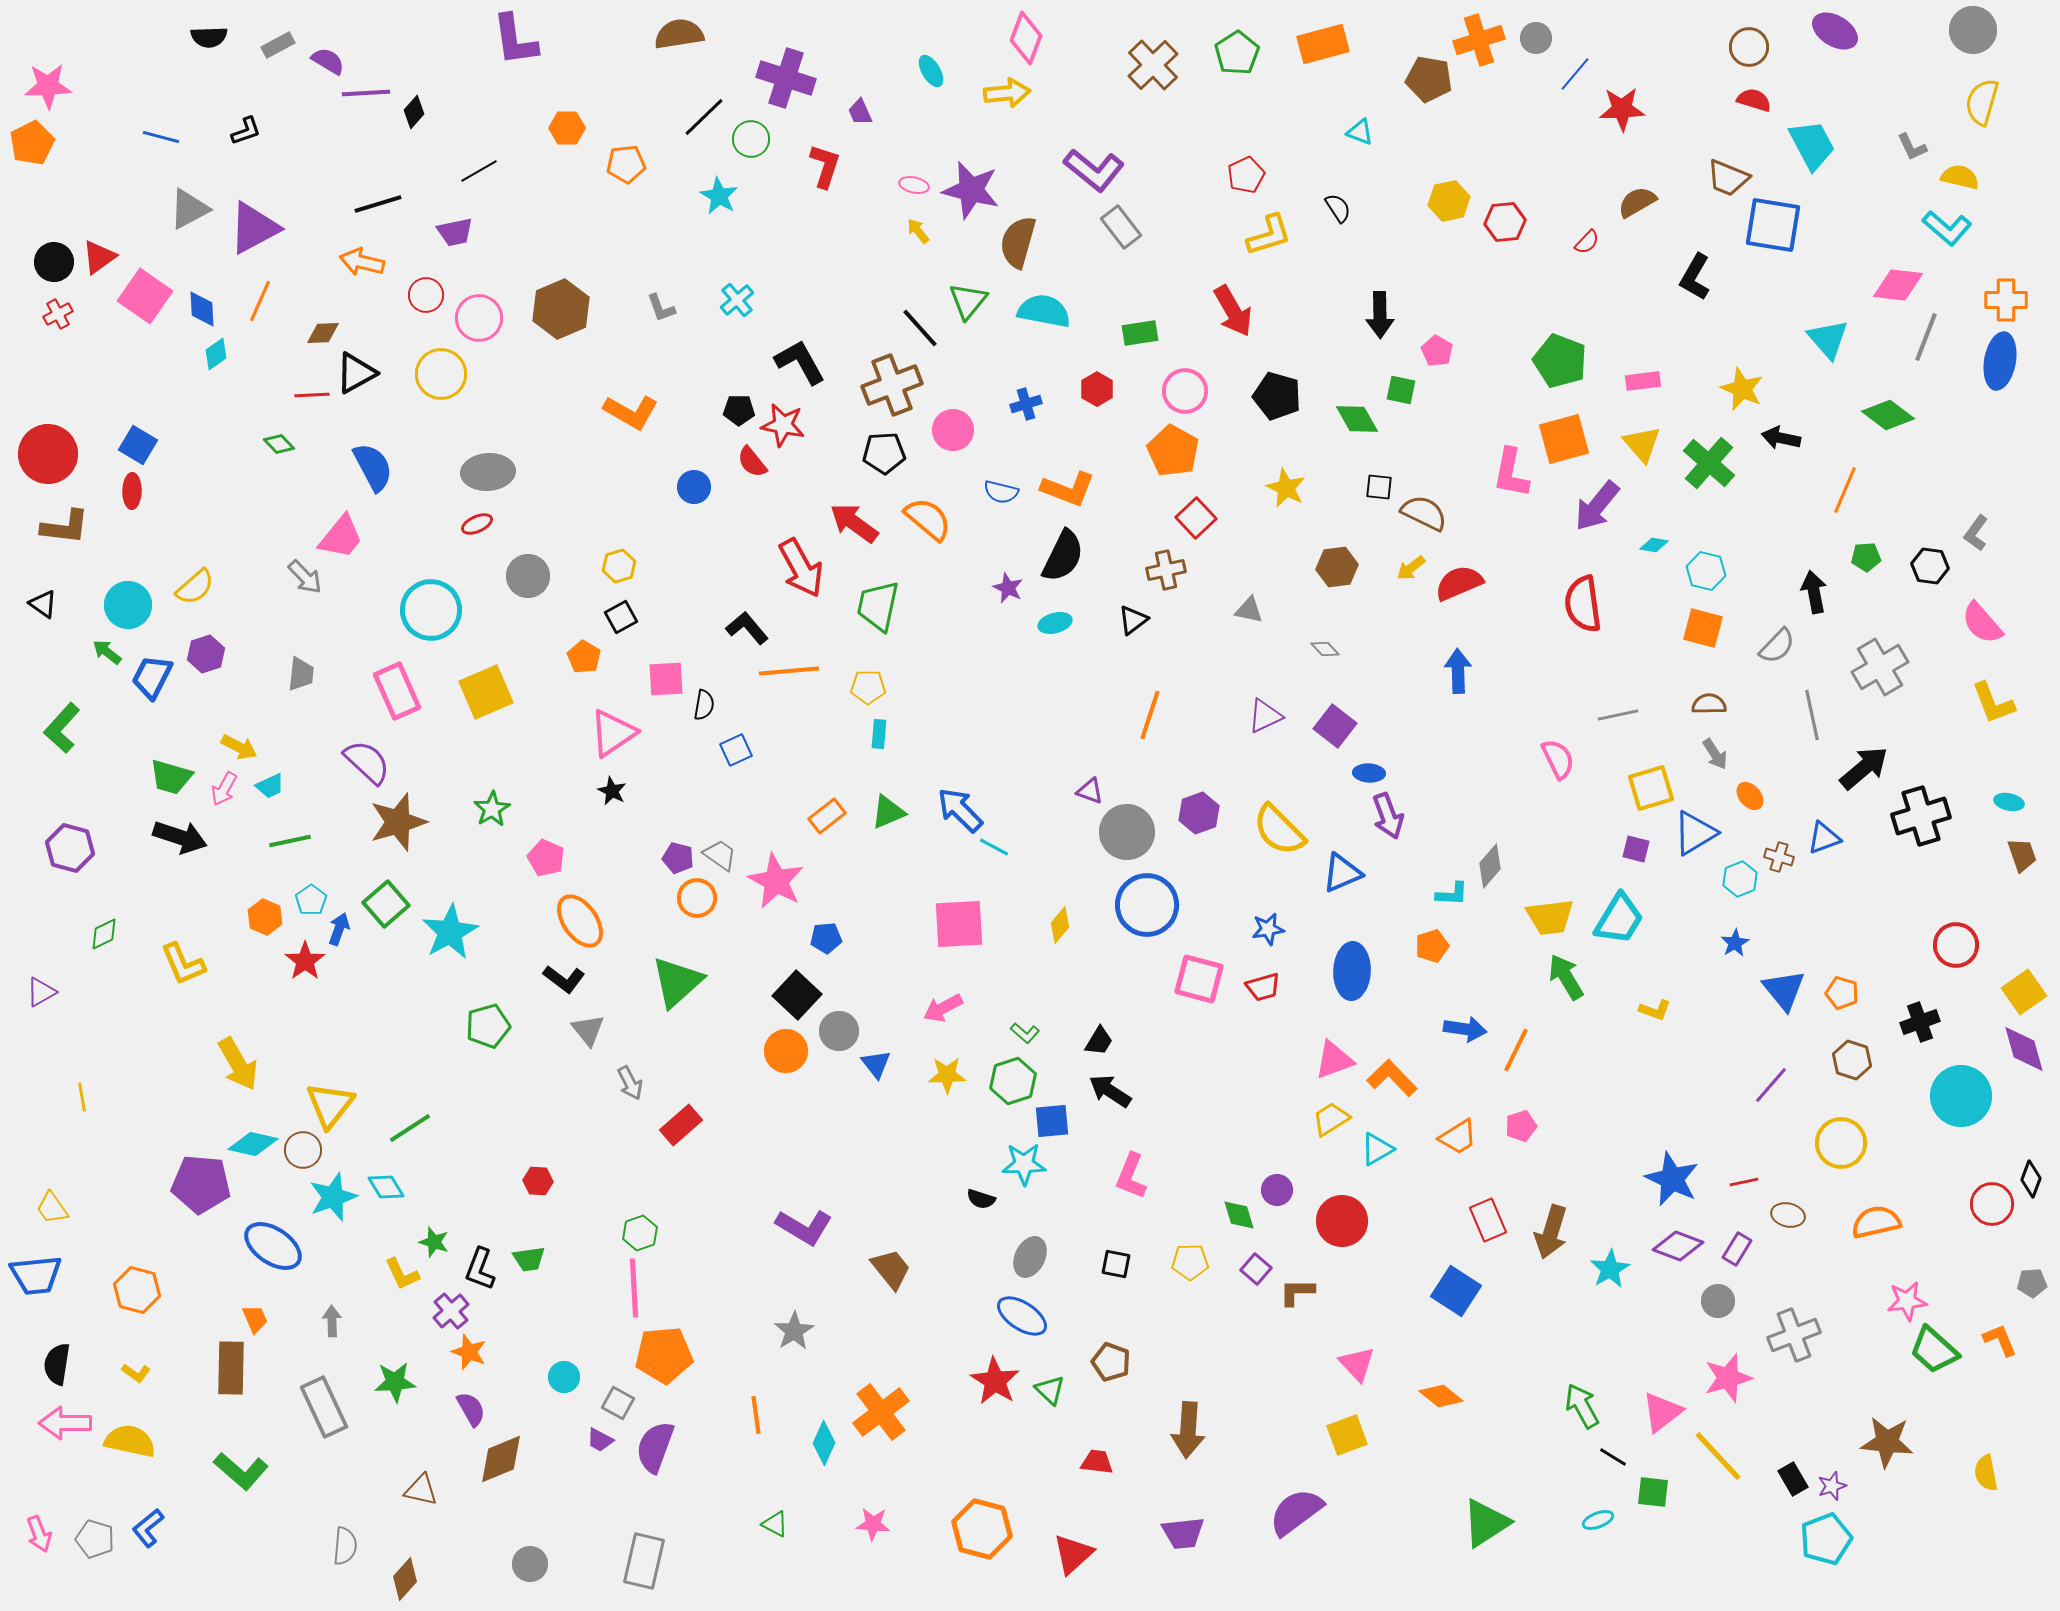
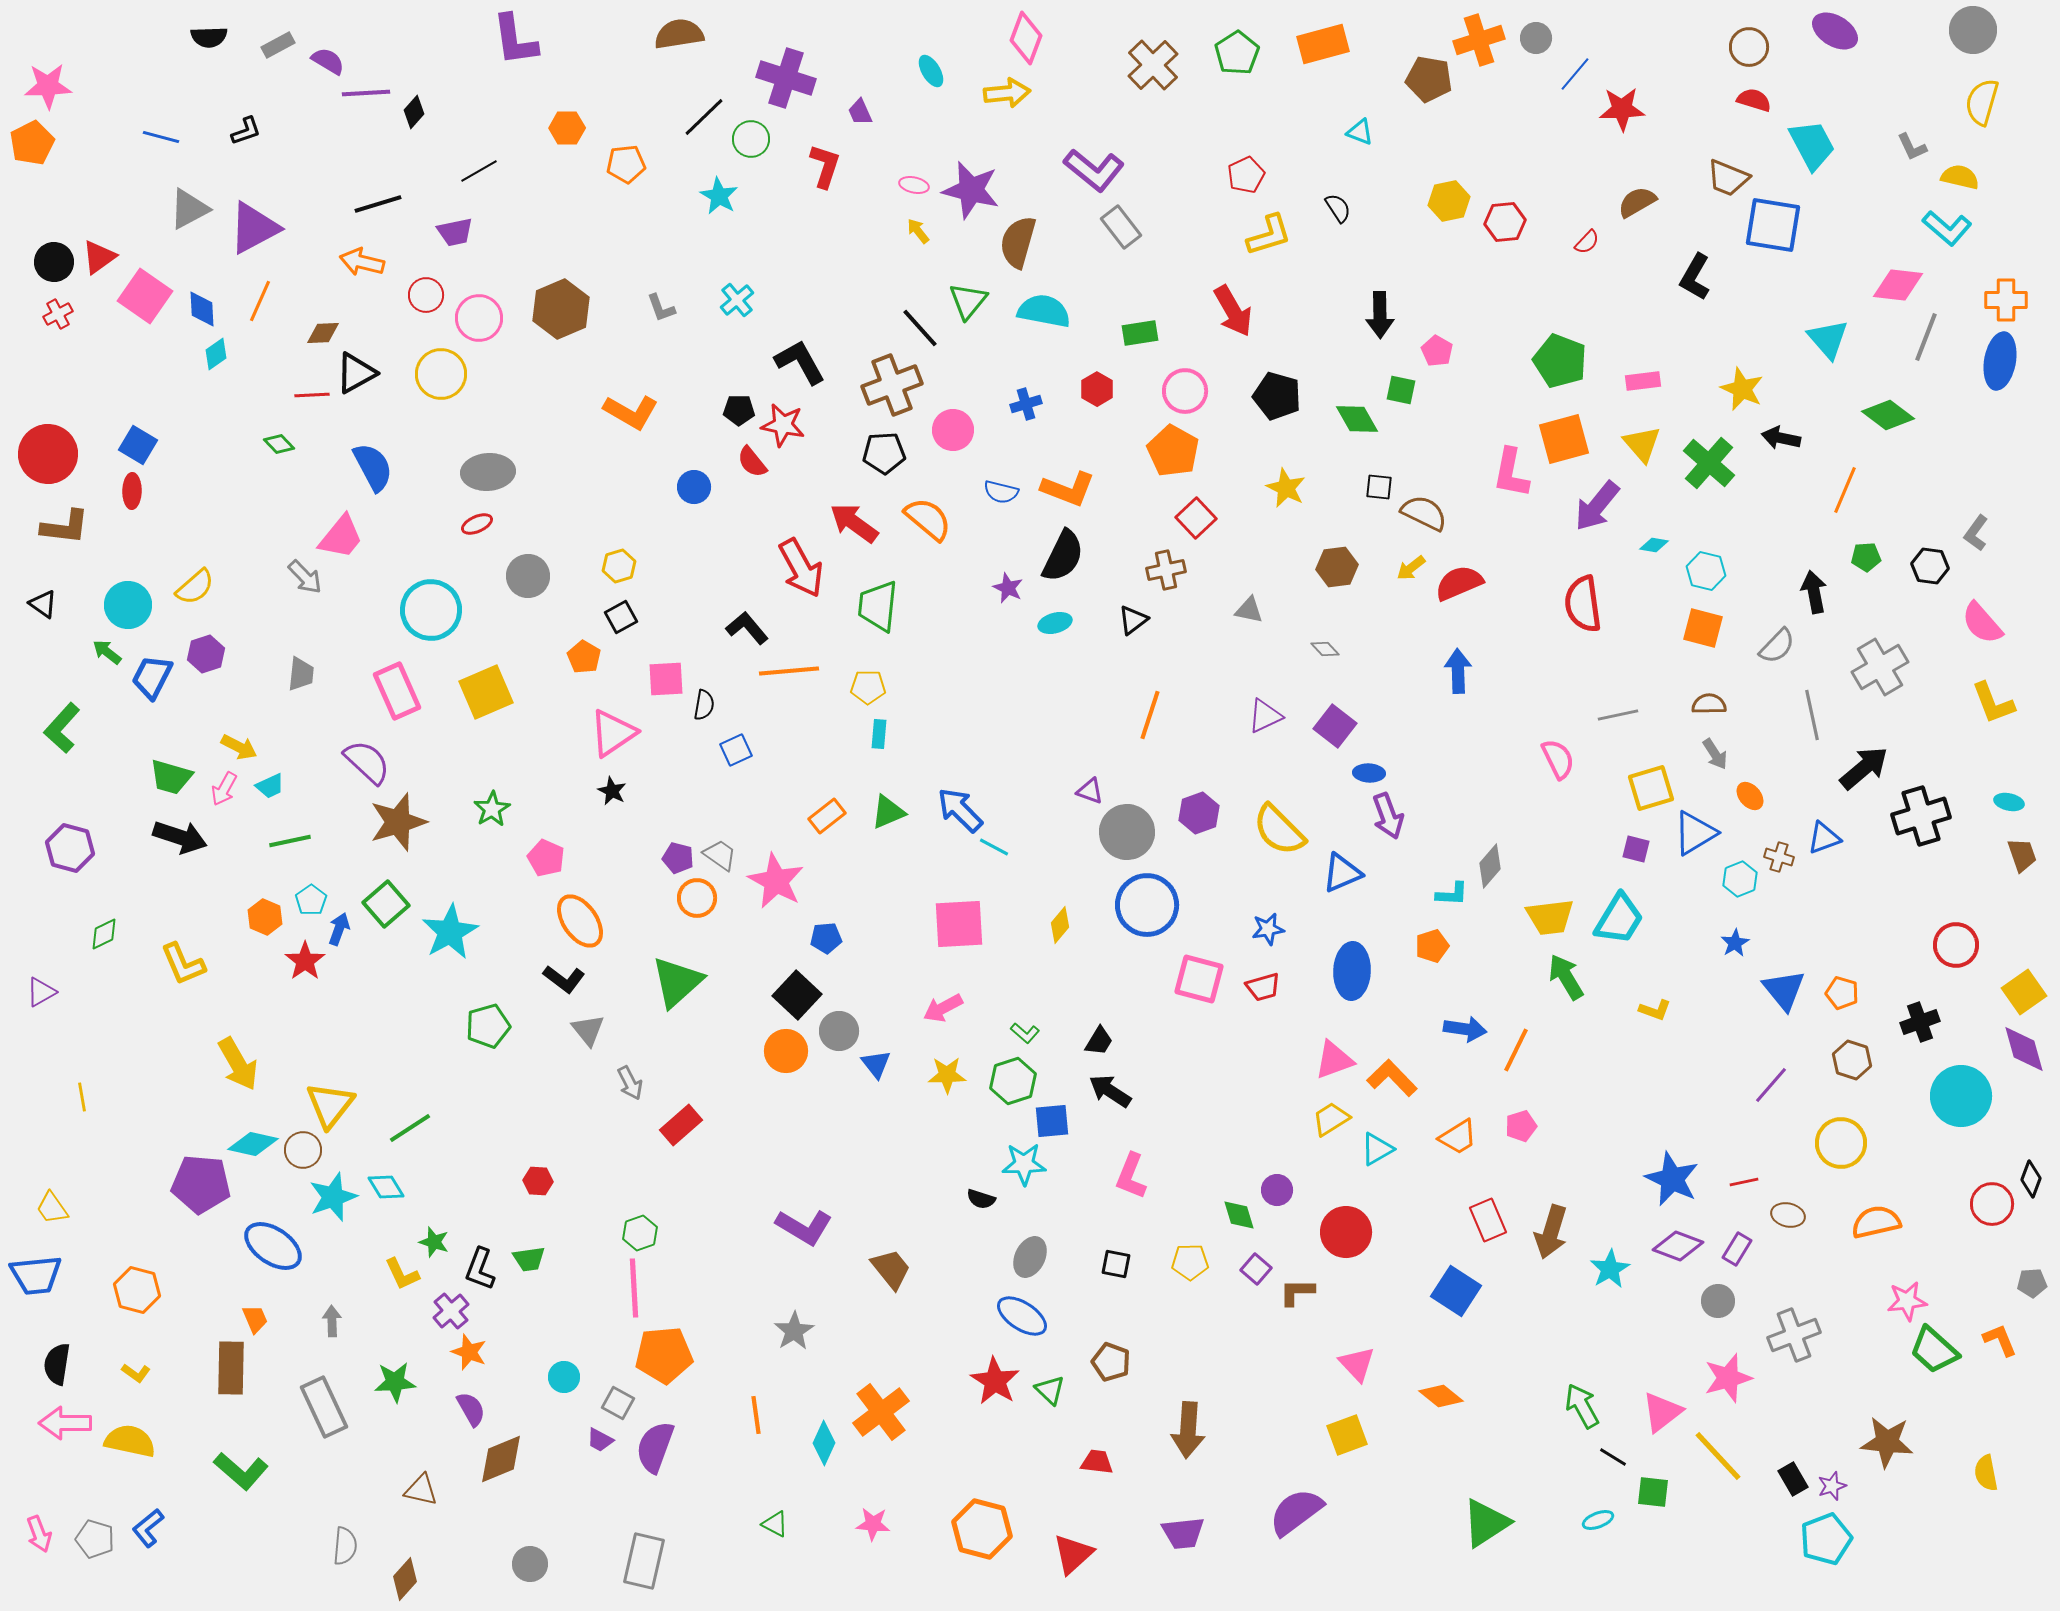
green trapezoid at (878, 606): rotated 6 degrees counterclockwise
red circle at (1342, 1221): moved 4 px right, 11 px down
